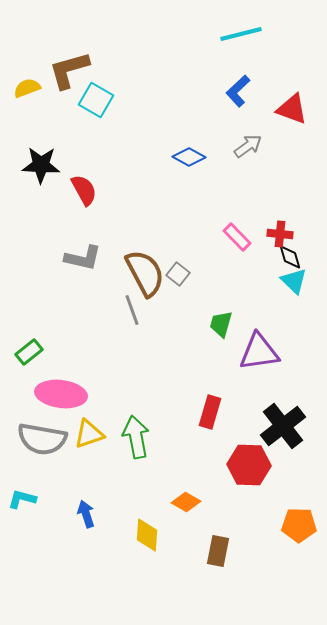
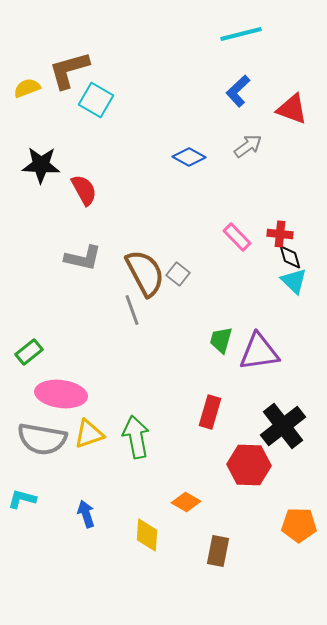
green trapezoid: moved 16 px down
